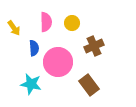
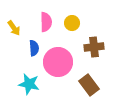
brown cross: moved 1 px down; rotated 18 degrees clockwise
cyan star: moved 2 px left
